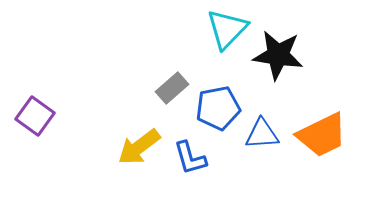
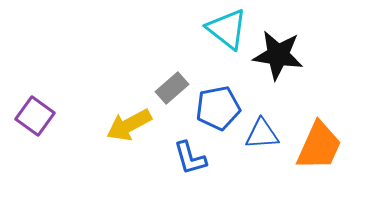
cyan triangle: rotated 36 degrees counterclockwise
orange trapezoid: moved 3 px left, 11 px down; rotated 40 degrees counterclockwise
yellow arrow: moved 10 px left, 22 px up; rotated 9 degrees clockwise
